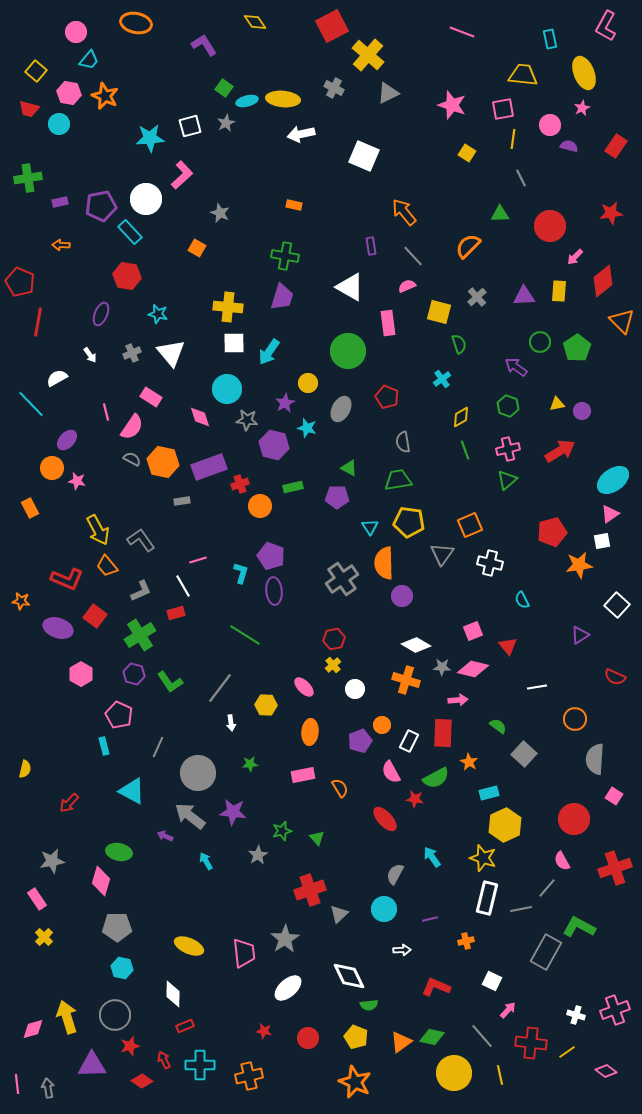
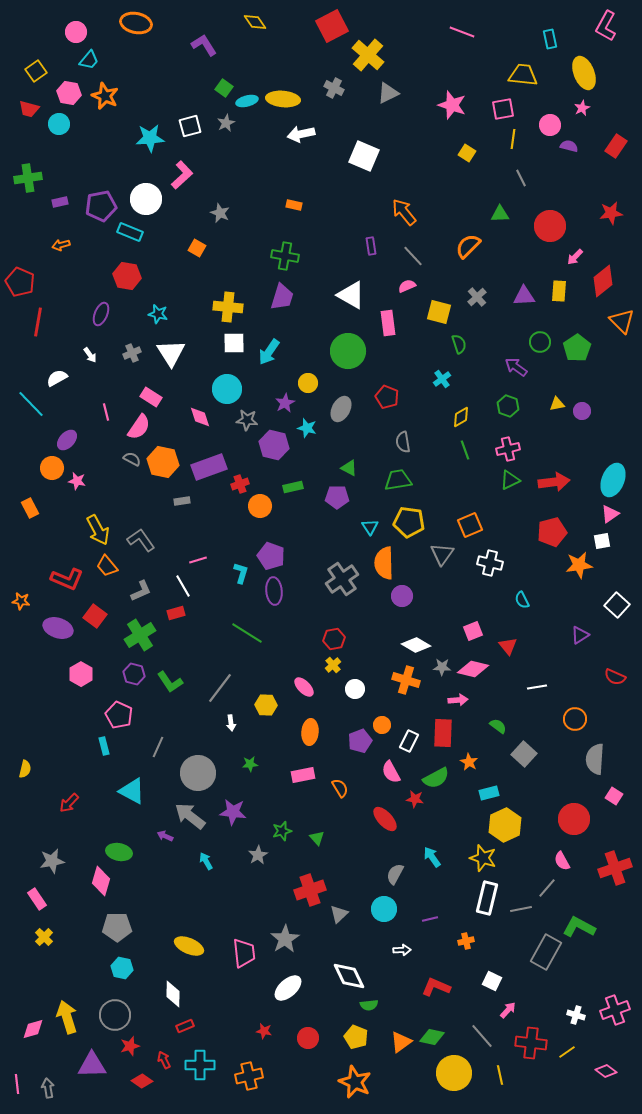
yellow square at (36, 71): rotated 15 degrees clockwise
cyan rectangle at (130, 232): rotated 25 degrees counterclockwise
orange arrow at (61, 245): rotated 18 degrees counterclockwise
white triangle at (350, 287): moved 1 px right, 8 px down
white triangle at (171, 353): rotated 8 degrees clockwise
pink semicircle at (132, 427): moved 7 px right
red arrow at (560, 451): moved 6 px left, 31 px down; rotated 24 degrees clockwise
green triangle at (507, 480): moved 3 px right; rotated 15 degrees clockwise
cyan ellipse at (613, 480): rotated 32 degrees counterclockwise
green line at (245, 635): moved 2 px right, 2 px up
